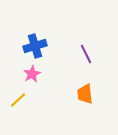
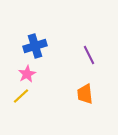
purple line: moved 3 px right, 1 px down
pink star: moved 5 px left
yellow line: moved 3 px right, 4 px up
